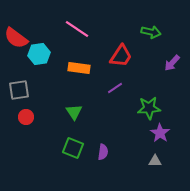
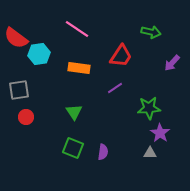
gray triangle: moved 5 px left, 8 px up
